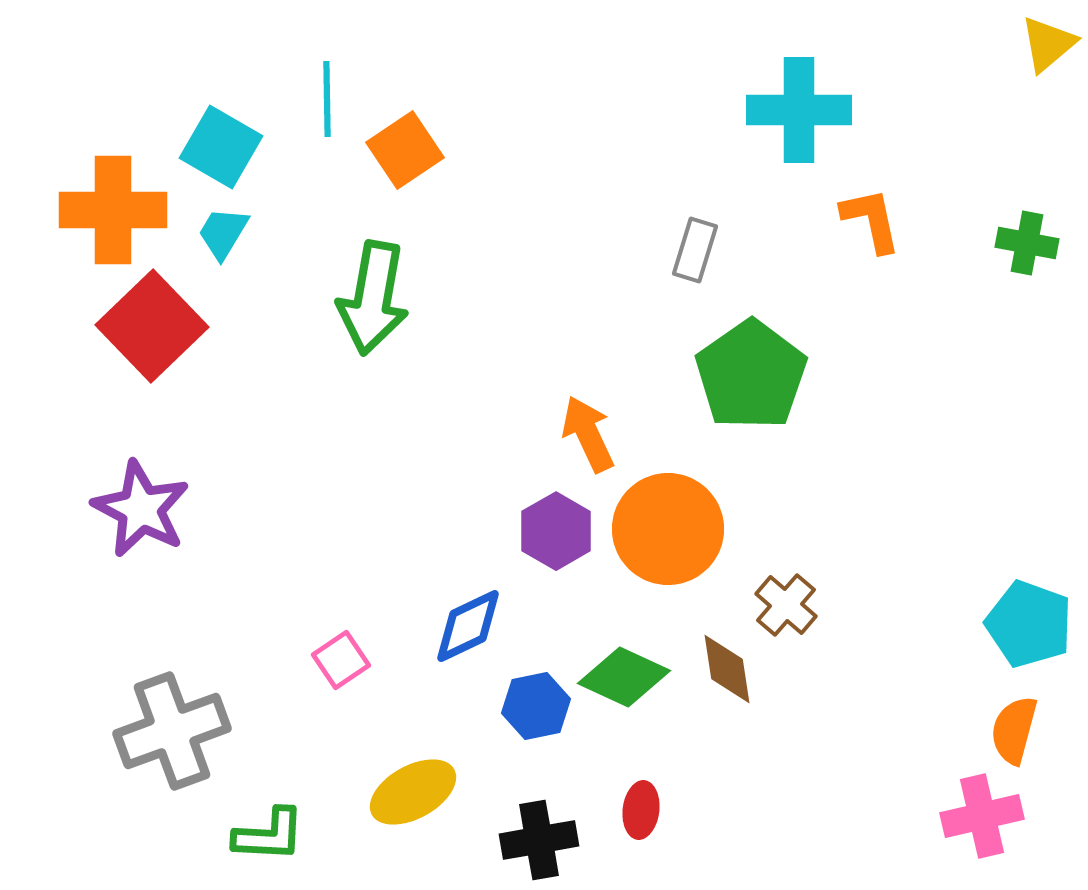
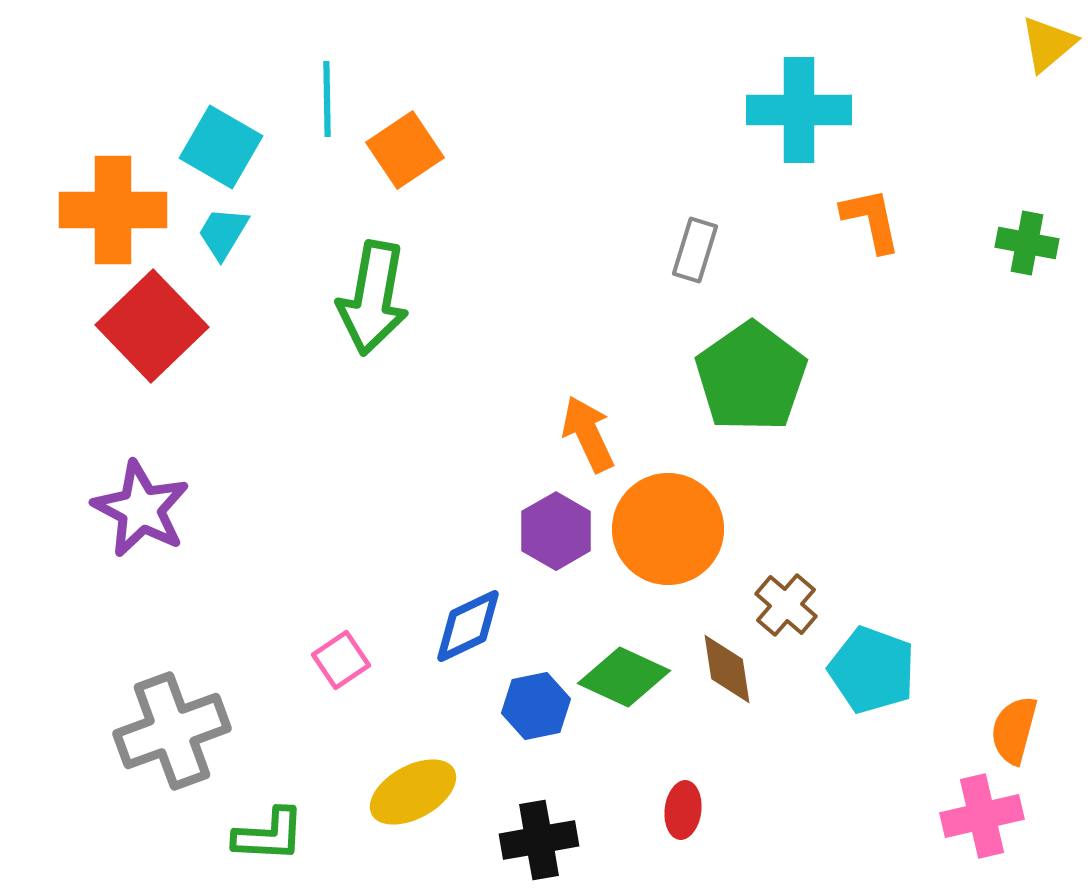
green pentagon: moved 2 px down
cyan pentagon: moved 157 px left, 46 px down
red ellipse: moved 42 px right
